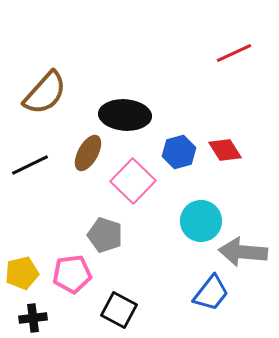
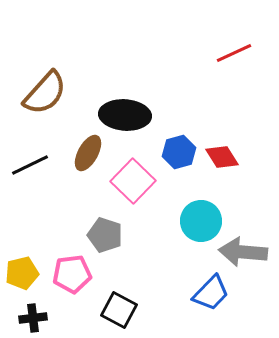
red diamond: moved 3 px left, 7 px down
blue trapezoid: rotated 6 degrees clockwise
